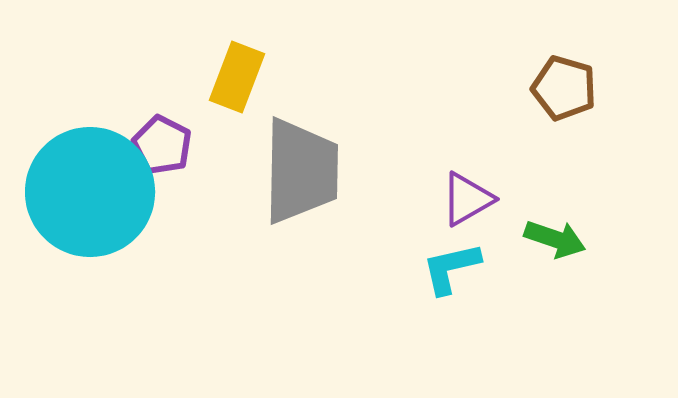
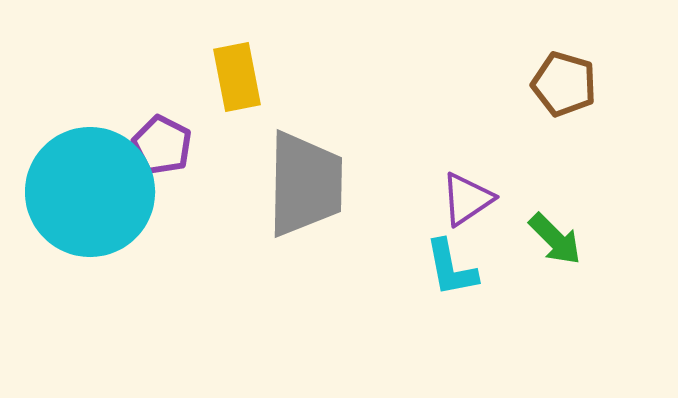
yellow rectangle: rotated 32 degrees counterclockwise
brown pentagon: moved 4 px up
gray trapezoid: moved 4 px right, 13 px down
purple triangle: rotated 4 degrees counterclockwise
green arrow: rotated 26 degrees clockwise
cyan L-shape: rotated 88 degrees counterclockwise
